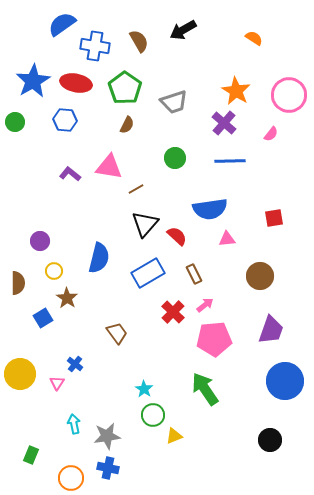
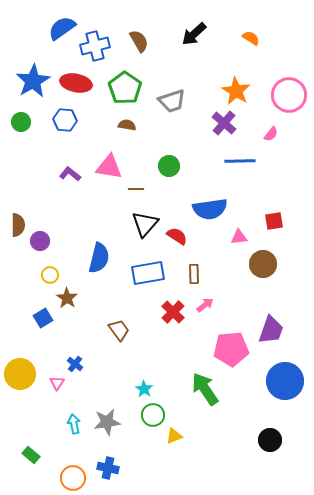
blue semicircle at (62, 24): moved 4 px down
black arrow at (183, 30): moved 11 px right, 4 px down; rotated 12 degrees counterclockwise
orange semicircle at (254, 38): moved 3 px left
blue cross at (95, 46): rotated 24 degrees counterclockwise
gray trapezoid at (174, 102): moved 2 px left, 1 px up
green circle at (15, 122): moved 6 px right
brown semicircle at (127, 125): rotated 108 degrees counterclockwise
green circle at (175, 158): moved 6 px left, 8 px down
blue line at (230, 161): moved 10 px right
brown line at (136, 189): rotated 28 degrees clockwise
red square at (274, 218): moved 3 px down
red semicircle at (177, 236): rotated 10 degrees counterclockwise
pink triangle at (227, 239): moved 12 px right, 2 px up
yellow circle at (54, 271): moved 4 px left, 4 px down
blue rectangle at (148, 273): rotated 20 degrees clockwise
brown rectangle at (194, 274): rotated 24 degrees clockwise
brown circle at (260, 276): moved 3 px right, 12 px up
brown semicircle at (18, 283): moved 58 px up
brown trapezoid at (117, 333): moved 2 px right, 3 px up
pink pentagon at (214, 339): moved 17 px right, 10 px down
gray star at (107, 436): moved 14 px up
green rectangle at (31, 455): rotated 72 degrees counterclockwise
orange circle at (71, 478): moved 2 px right
